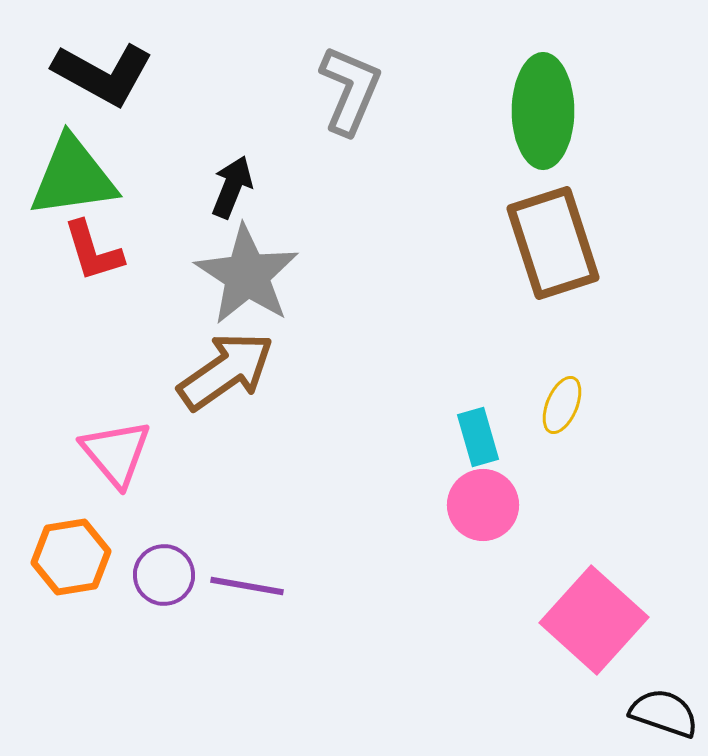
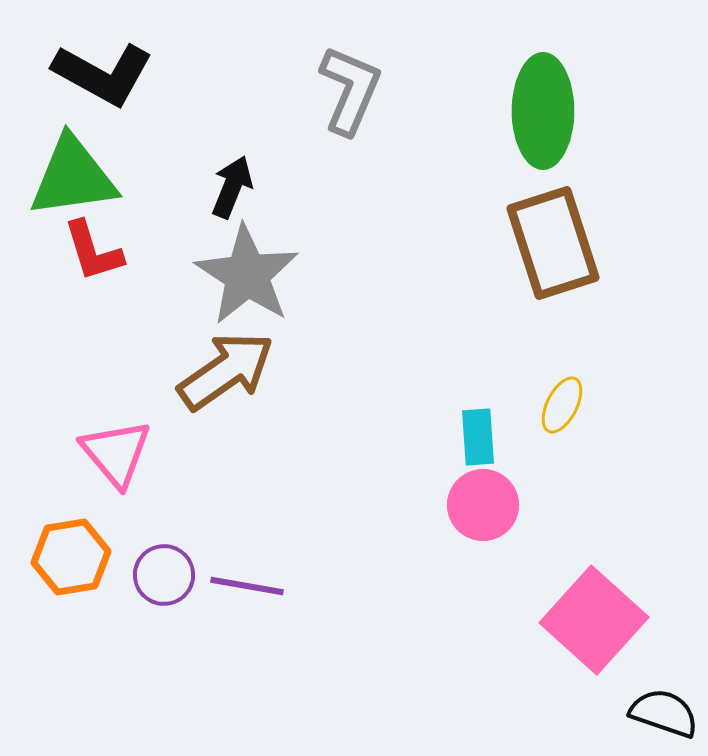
yellow ellipse: rotated 4 degrees clockwise
cyan rectangle: rotated 12 degrees clockwise
